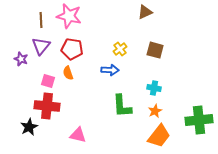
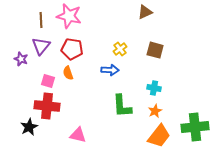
green cross: moved 4 px left, 7 px down
